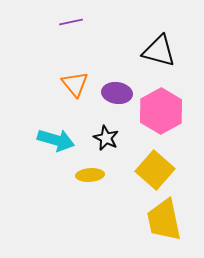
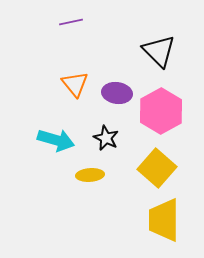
black triangle: rotated 30 degrees clockwise
yellow square: moved 2 px right, 2 px up
yellow trapezoid: rotated 12 degrees clockwise
